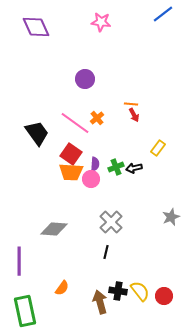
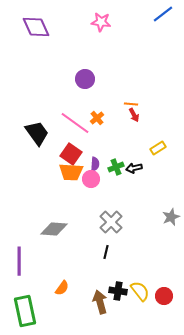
yellow rectangle: rotated 21 degrees clockwise
